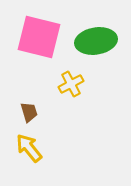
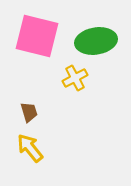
pink square: moved 2 px left, 1 px up
yellow cross: moved 4 px right, 6 px up
yellow arrow: moved 1 px right
